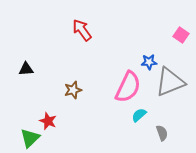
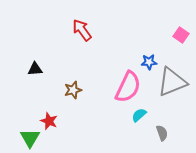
black triangle: moved 9 px right
gray triangle: moved 2 px right
red star: moved 1 px right
green triangle: rotated 15 degrees counterclockwise
